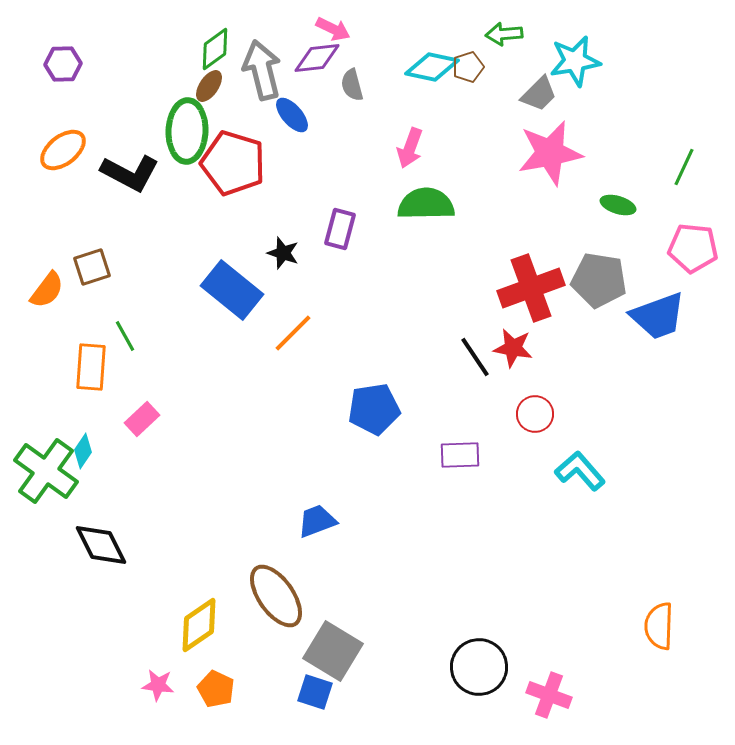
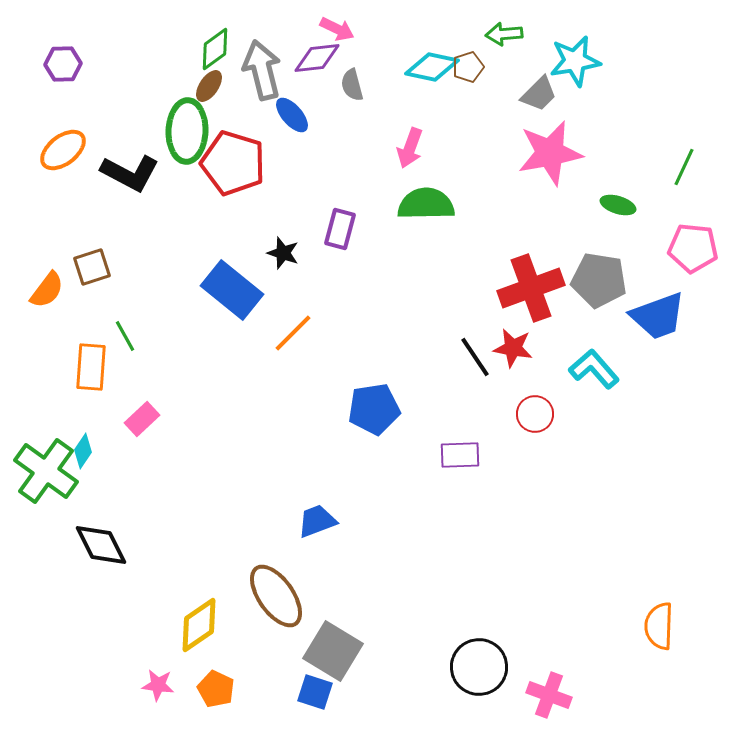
pink arrow at (333, 29): moved 4 px right
cyan L-shape at (580, 471): moved 14 px right, 102 px up
